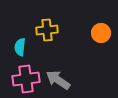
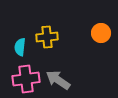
yellow cross: moved 7 px down
